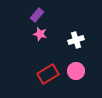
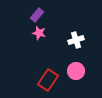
pink star: moved 1 px left, 1 px up
red rectangle: moved 6 px down; rotated 25 degrees counterclockwise
